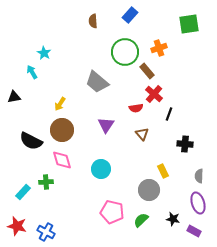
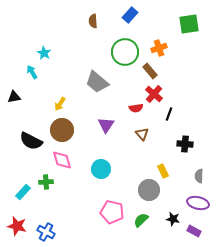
brown rectangle: moved 3 px right
purple ellipse: rotated 60 degrees counterclockwise
